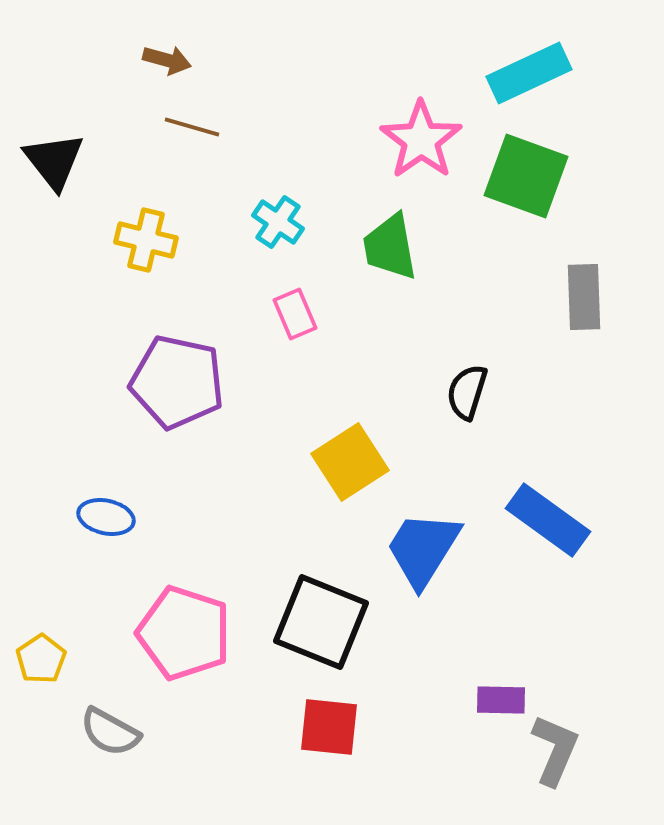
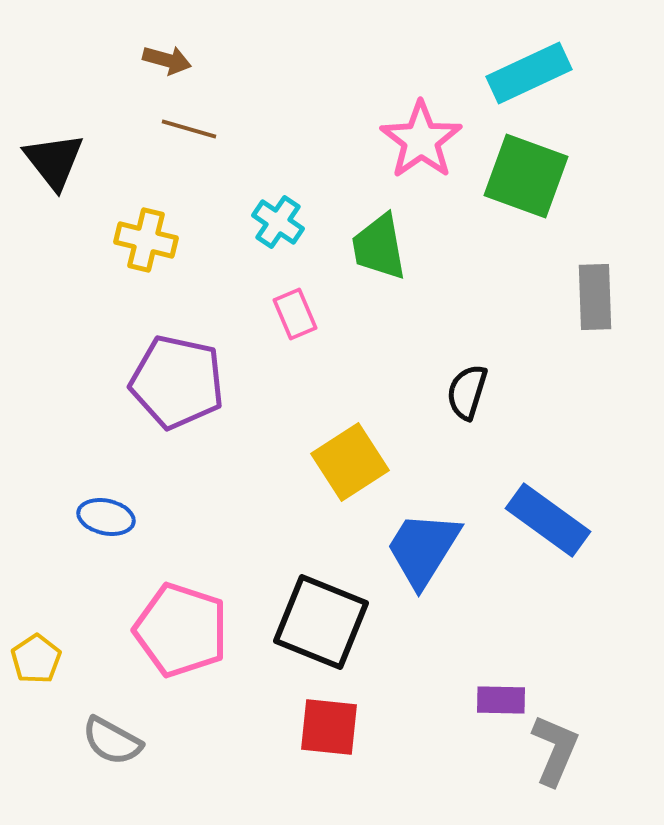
brown line: moved 3 px left, 2 px down
green trapezoid: moved 11 px left
gray rectangle: moved 11 px right
pink pentagon: moved 3 px left, 3 px up
yellow pentagon: moved 5 px left
gray semicircle: moved 2 px right, 9 px down
